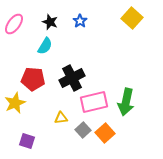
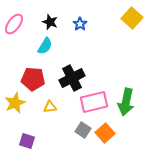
blue star: moved 3 px down
yellow triangle: moved 11 px left, 11 px up
gray square: rotated 14 degrees counterclockwise
